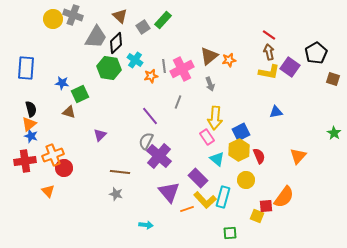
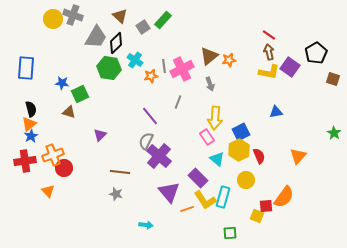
blue star at (31, 136): rotated 24 degrees clockwise
yellow L-shape at (205, 200): rotated 10 degrees clockwise
